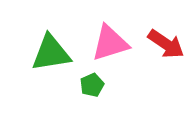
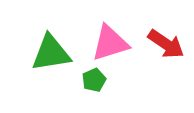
green pentagon: moved 2 px right, 5 px up
